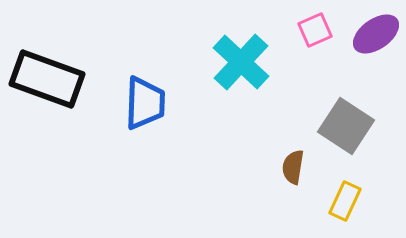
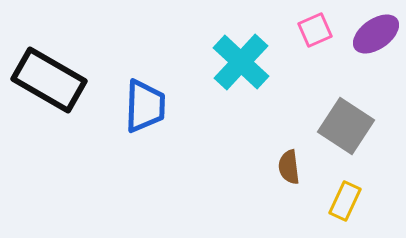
black rectangle: moved 2 px right, 1 px down; rotated 10 degrees clockwise
blue trapezoid: moved 3 px down
brown semicircle: moved 4 px left; rotated 16 degrees counterclockwise
